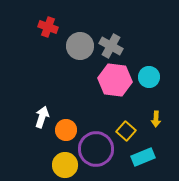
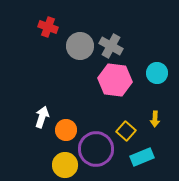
cyan circle: moved 8 px right, 4 px up
yellow arrow: moved 1 px left
cyan rectangle: moved 1 px left
